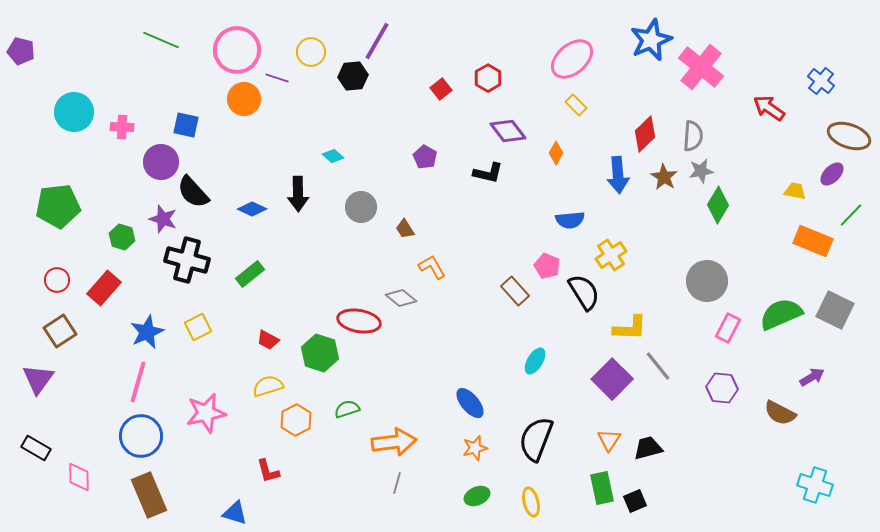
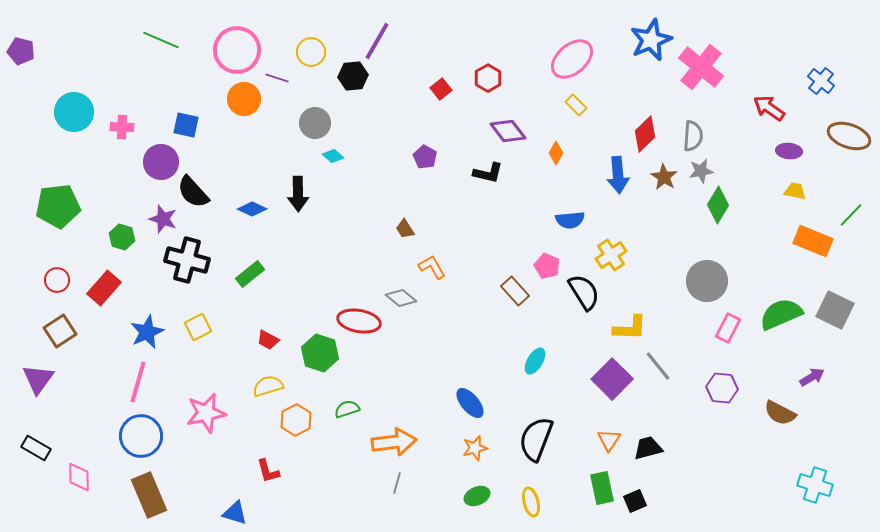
purple ellipse at (832, 174): moved 43 px left, 23 px up; rotated 50 degrees clockwise
gray circle at (361, 207): moved 46 px left, 84 px up
